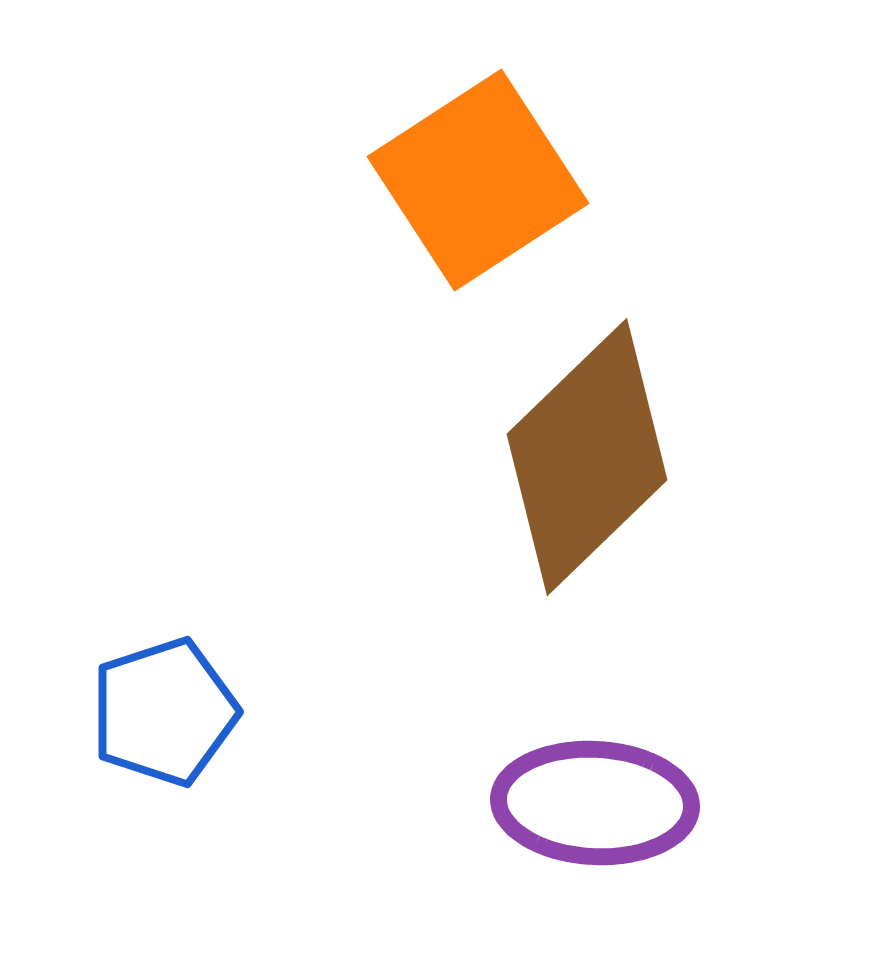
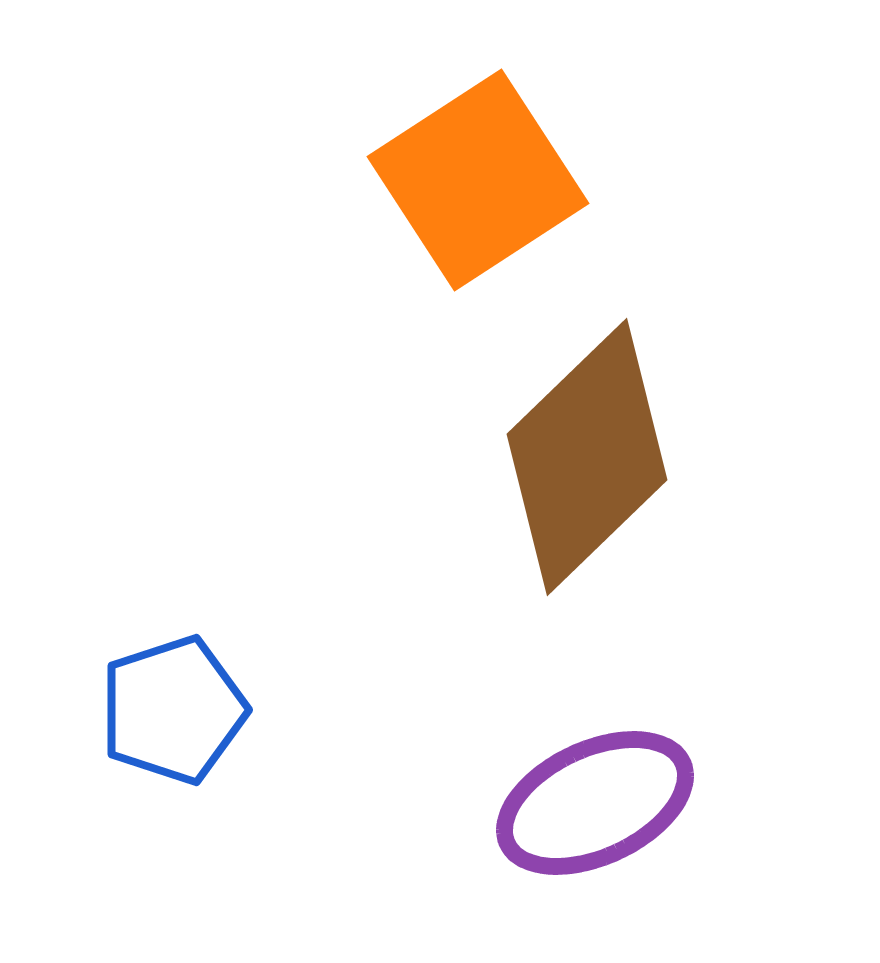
blue pentagon: moved 9 px right, 2 px up
purple ellipse: rotated 28 degrees counterclockwise
